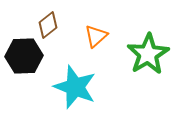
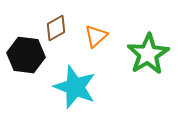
brown diamond: moved 8 px right, 3 px down; rotated 8 degrees clockwise
black hexagon: moved 2 px right, 1 px up; rotated 9 degrees clockwise
